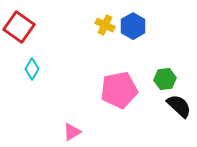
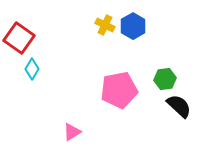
red square: moved 11 px down
